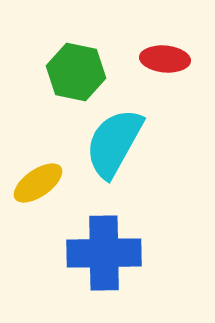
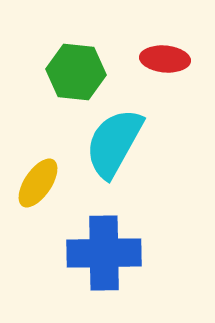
green hexagon: rotated 6 degrees counterclockwise
yellow ellipse: rotated 21 degrees counterclockwise
